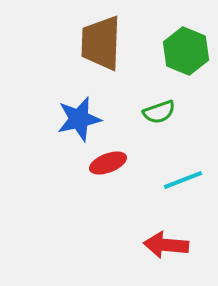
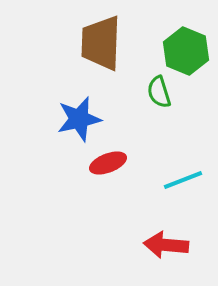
green semicircle: moved 20 px up; rotated 92 degrees clockwise
